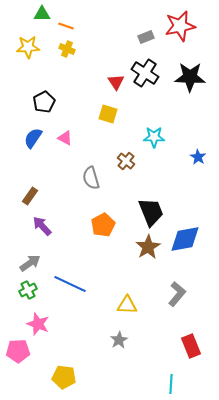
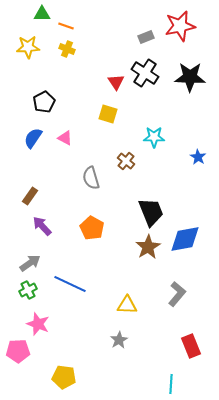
orange pentagon: moved 11 px left, 3 px down; rotated 15 degrees counterclockwise
